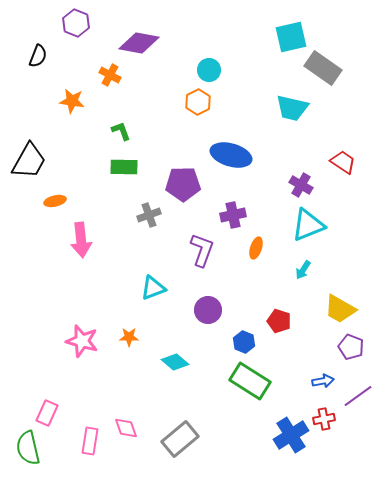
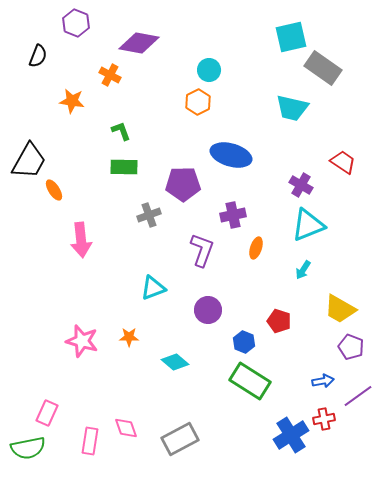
orange ellipse at (55, 201): moved 1 px left, 11 px up; rotated 70 degrees clockwise
gray rectangle at (180, 439): rotated 12 degrees clockwise
green semicircle at (28, 448): rotated 88 degrees counterclockwise
